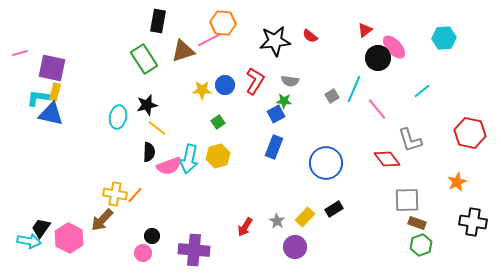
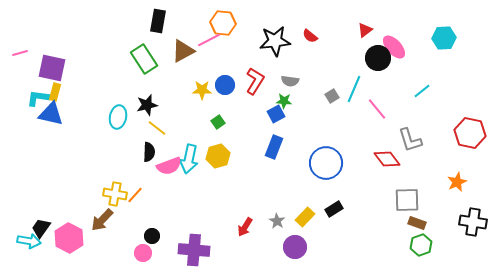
brown triangle at (183, 51): rotated 10 degrees counterclockwise
